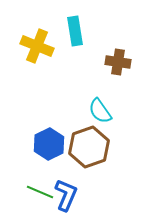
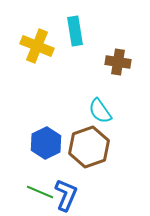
blue hexagon: moved 3 px left, 1 px up
